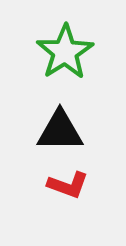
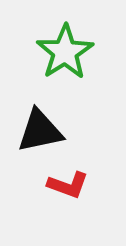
black triangle: moved 20 px left; rotated 12 degrees counterclockwise
